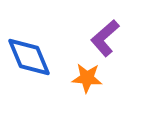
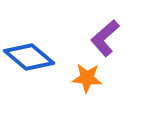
blue diamond: rotated 27 degrees counterclockwise
